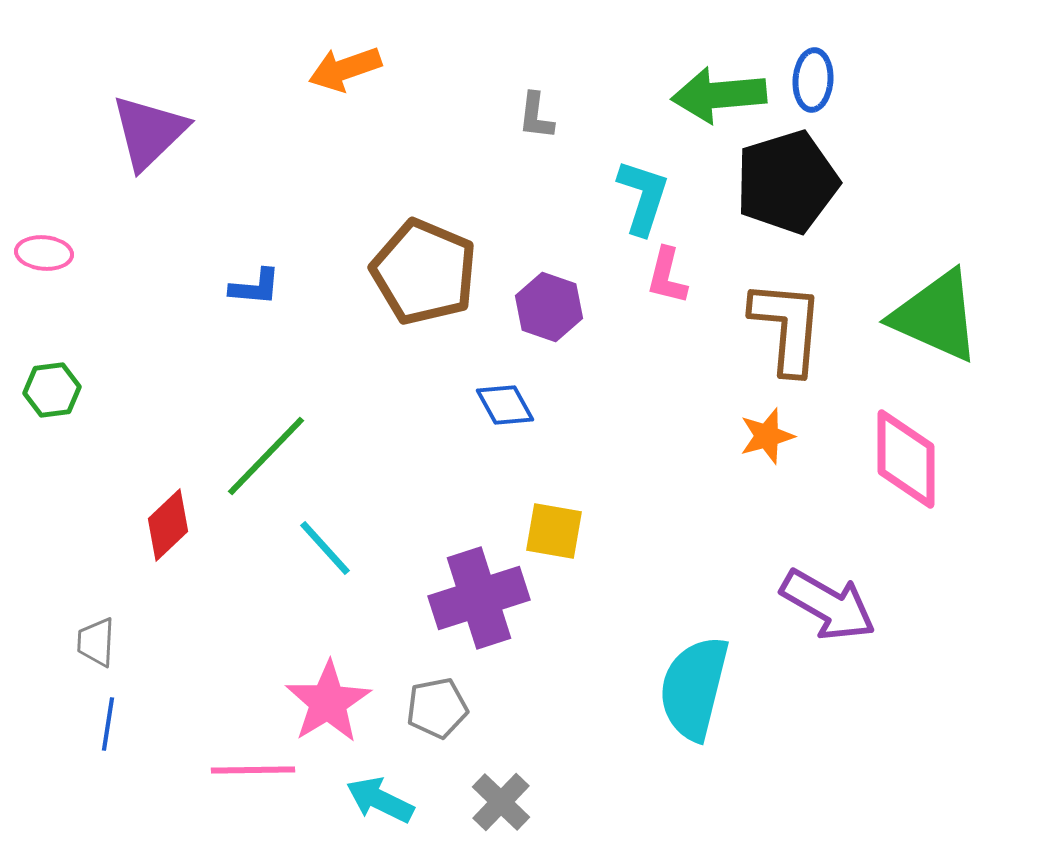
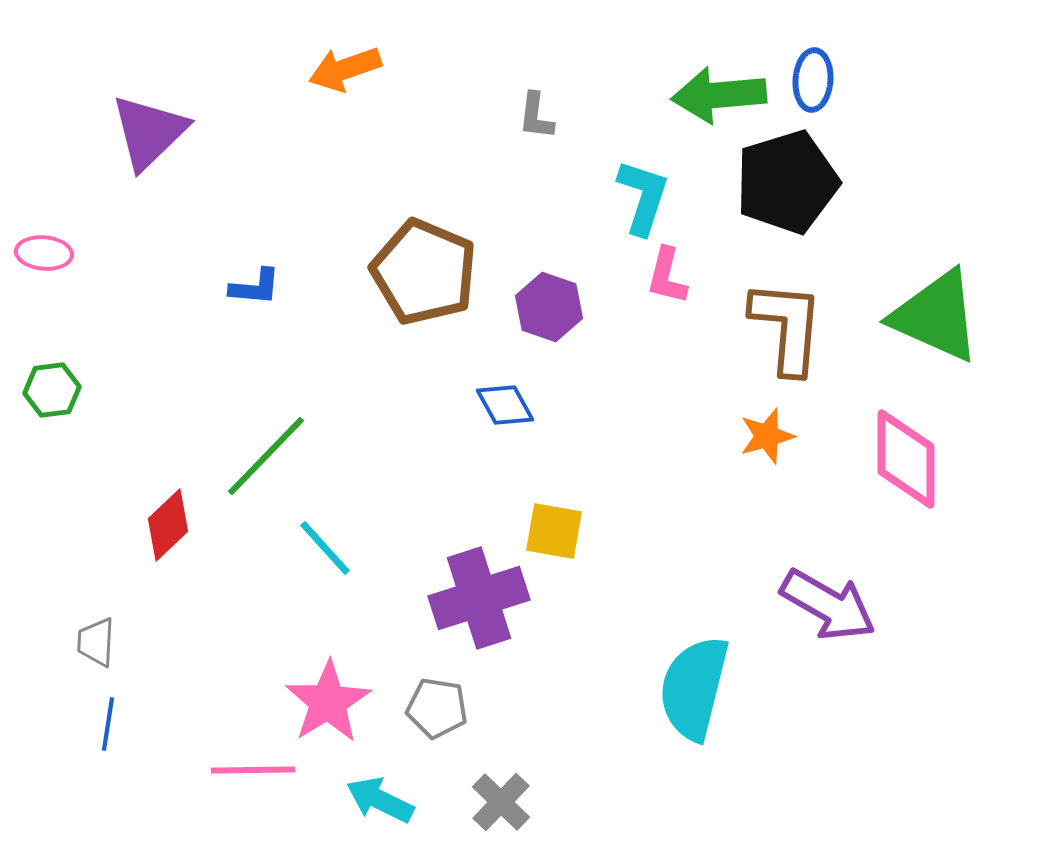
gray pentagon: rotated 20 degrees clockwise
